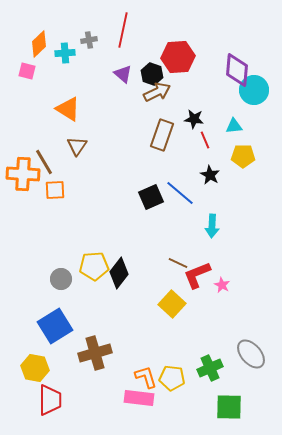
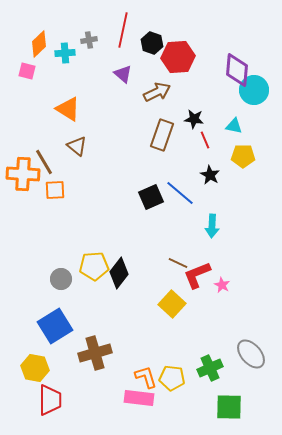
black hexagon at (152, 74): moved 31 px up
cyan triangle at (234, 126): rotated 18 degrees clockwise
brown triangle at (77, 146): rotated 25 degrees counterclockwise
